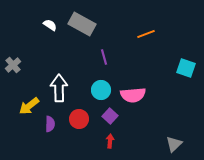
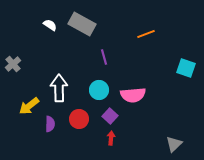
gray cross: moved 1 px up
cyan circle: moved 2 px left
red arrow: moved 1 px right, 3 px up
